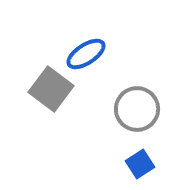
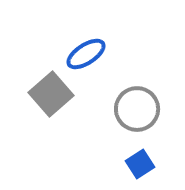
gray square: moved 5 px down; rotated 12 degrees clockwise
